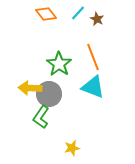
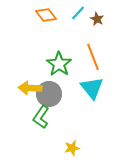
orange diamond: moved 1 px down
cyan triangle: moved 1 px left, 1 px down; rotated 30 degrees clockwise
